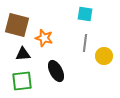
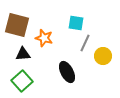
cyan square: moved 9 px left, 9 px down
gray line: rotated 18 degrees clockwise
yellow circle: moved 1 px left
black ellipse: moved 11 px right, 1 px down
green square: rotated 35 degrees counterclockwise
